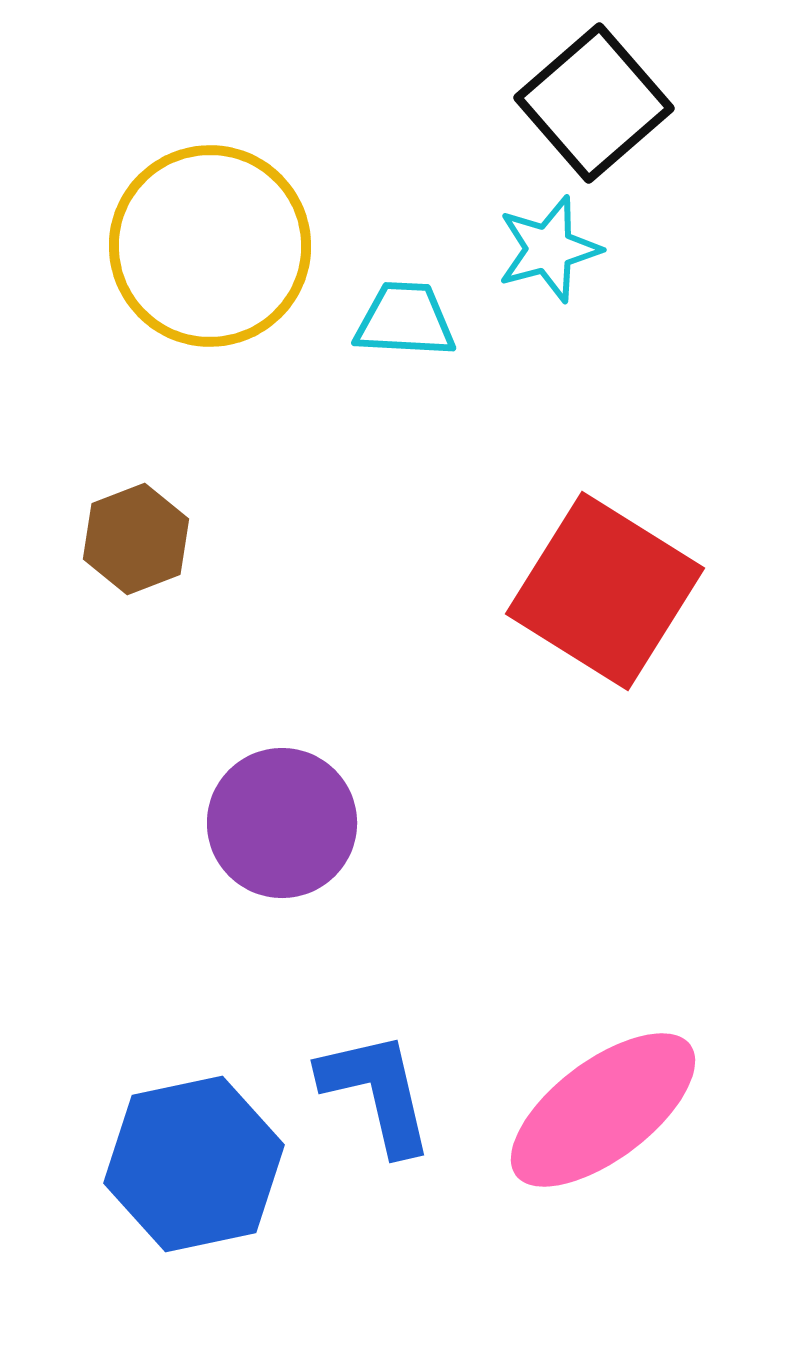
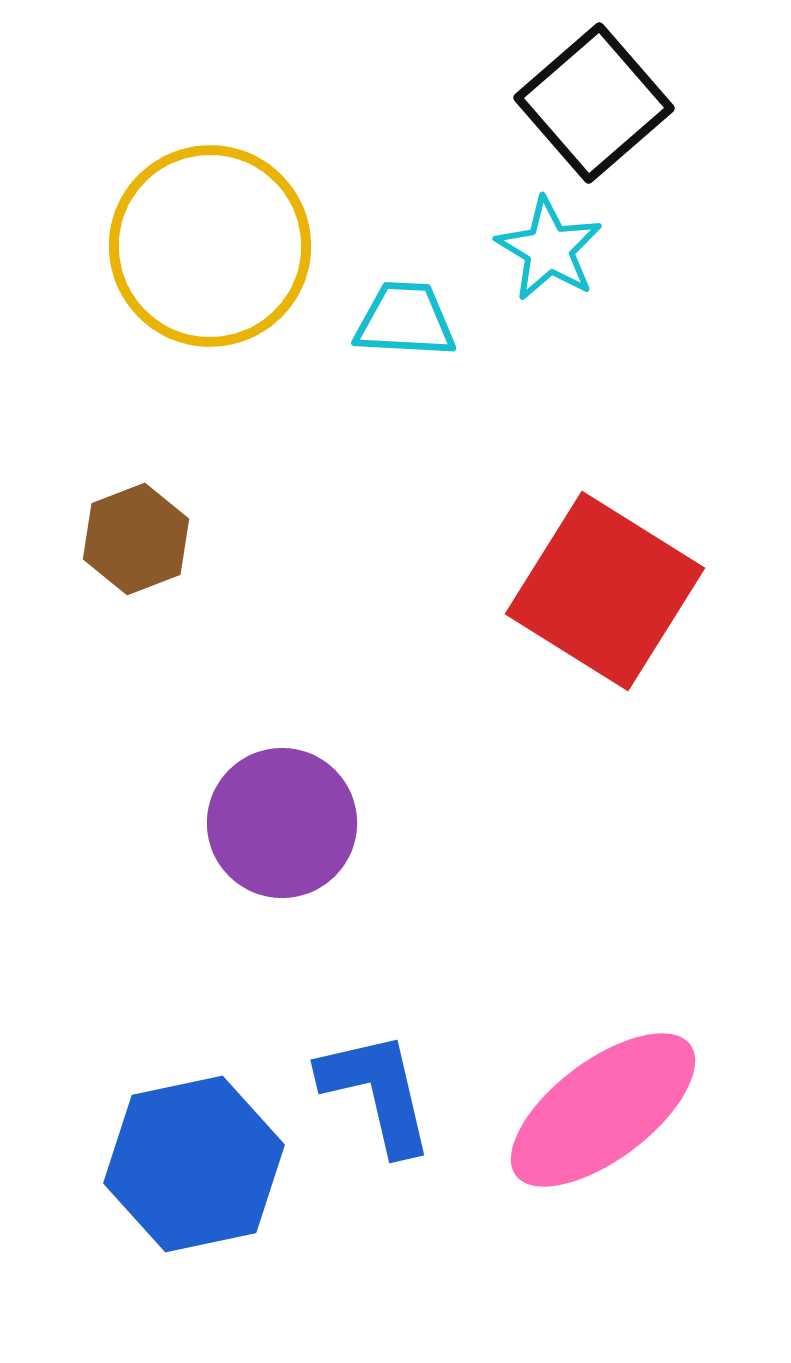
cyan star: rotated 26 degrees counterclockwise
